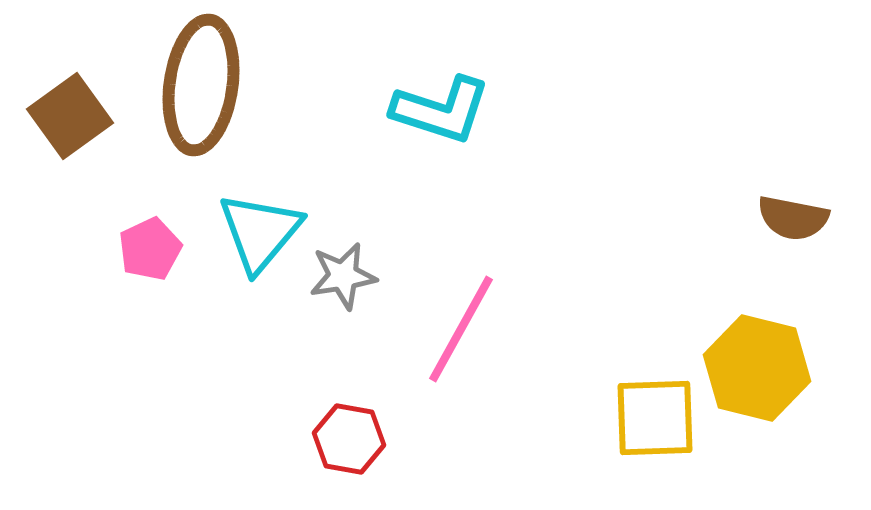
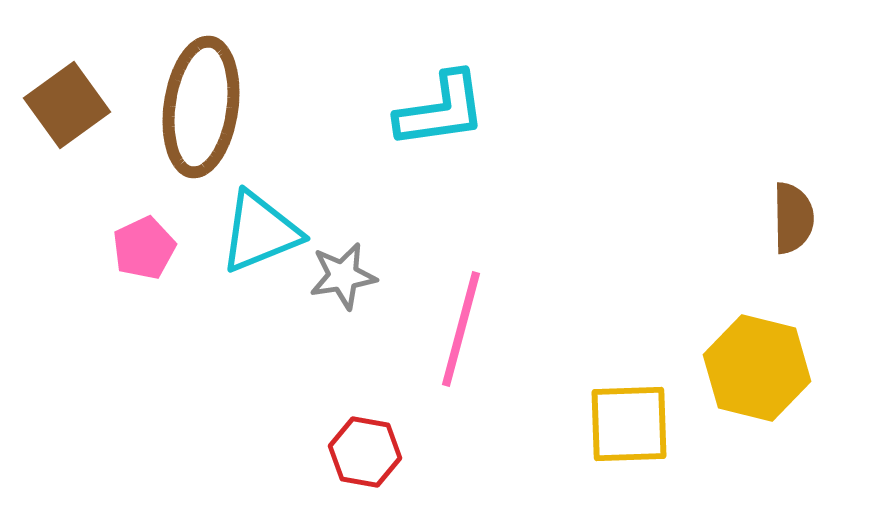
brown ellipse: moved 22 px down
cyan L-shape: rotated 26 degrees counterclockwise
brown square: moved 3 px left, 11 px up
brown semicircle: rotated 102 degrees counterclockwise
cyan triangle: rotated 28 degrees clockwise
pink pentagon: moved 6 px left, 1 px up
pink line: rotated 14 degrees counterclockwise
yellow square: moved 26 px left, 6 px down
red hexagon: moved 16 px right, 13 px down
